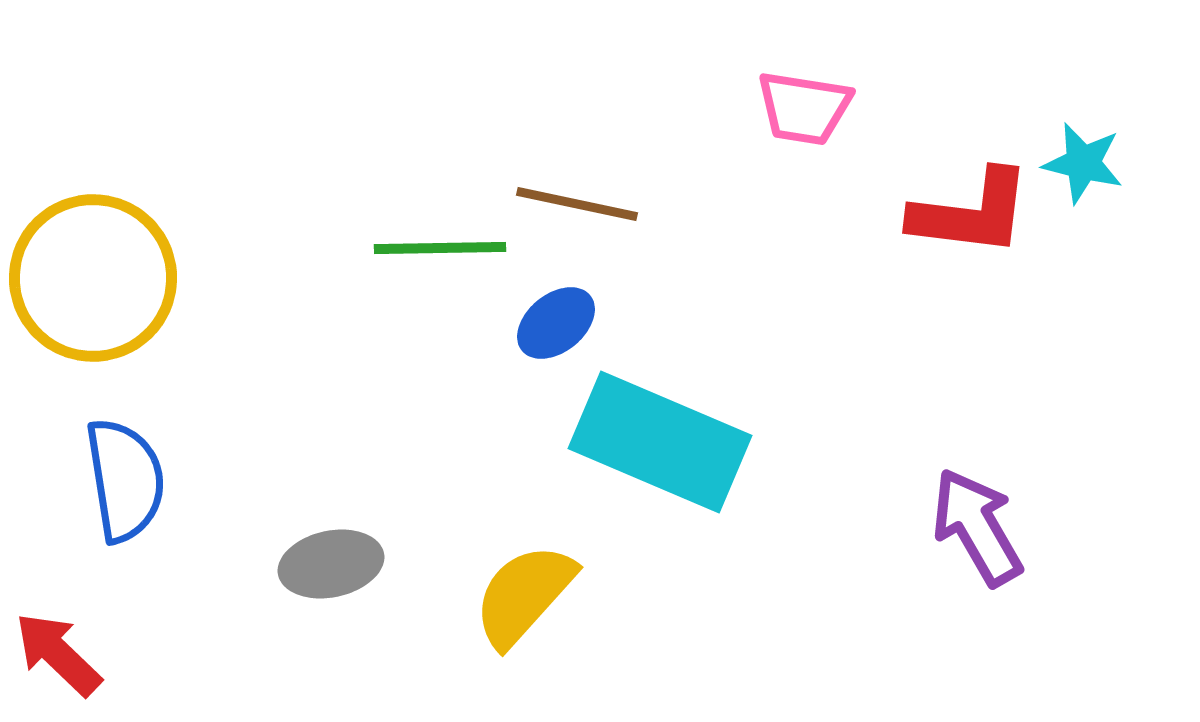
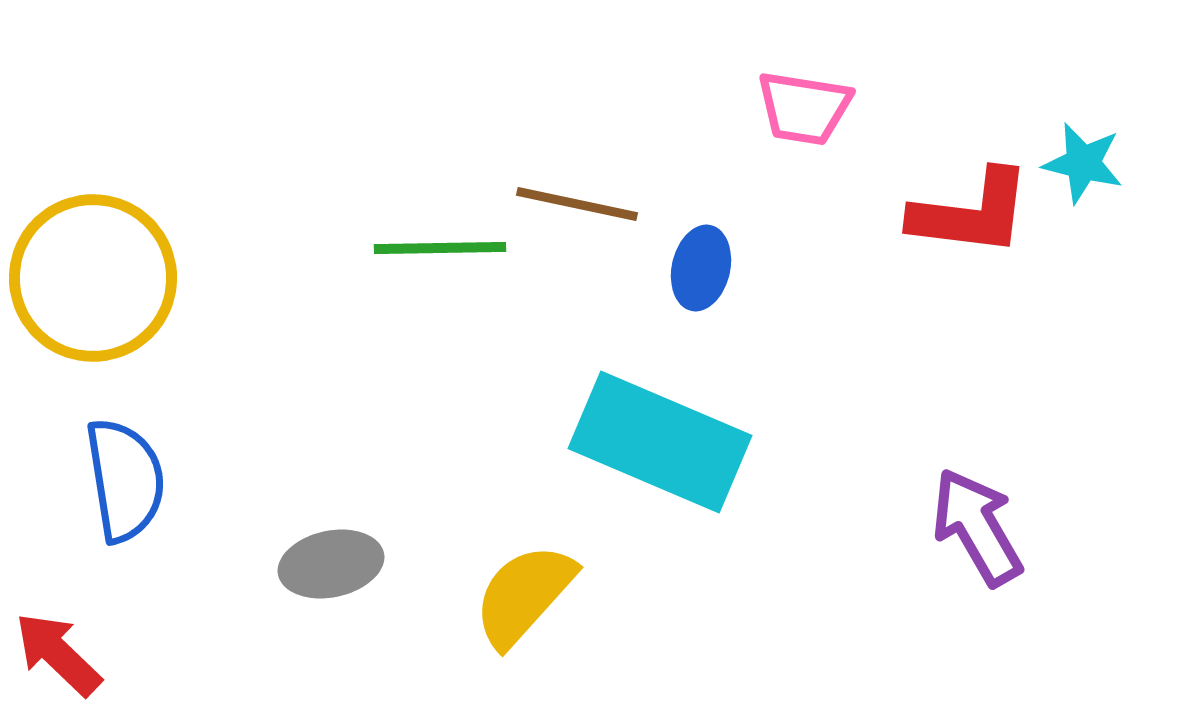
blue ellipse: moved 145 px right, 55 px up; rotated 38 degrees counterclockwise
